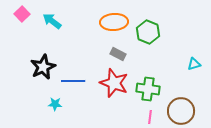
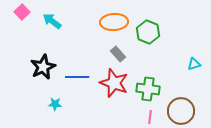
pink square: moved 2 px up
gray rectangle: rotated 21 degrees clockwise
blue line: moved 4 px right, 4 px up
